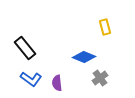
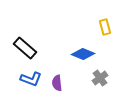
black rectangle: rotated 10 degrees counterclockwise
blue diamond: moved 1 px left, 3 px up
blue L-shape: rotated 15 degrees counterclockwise
